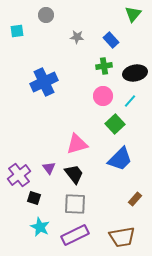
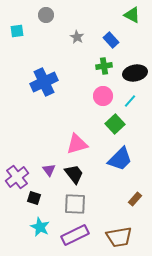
green triangle: moved 1 px left, 1 px down; rotated 42 degrees counterclockwise
gray star: rotated 24 degrees clockwise
purple triangle: moved 2 px down
purple cross: moved 2 px left, 2 px down
brown trapezoid: moved 3 px left
